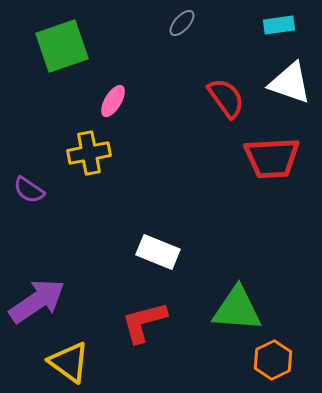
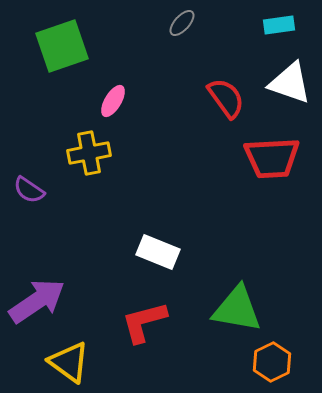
green triangle: rotated 6 degrees clockwise
orange hexagon: moved 1 px left, 2 px down
